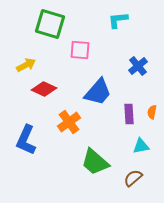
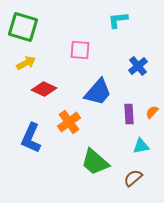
green square: moved 27 px left, 3 px down
yellow arrow: moved 2 px up
orange semicircle: rotated 32 degrees clockwise
blue L-shape: moved 5 px right, 2 px up
